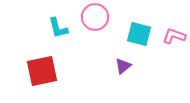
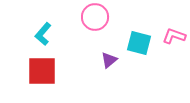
cyan L-shape: moved 15 px left, 6 px down; rotated 55 degrees clockwise
cyan square: moved 9 px down
purple triangle: moved 14 px left, 6 px up
red square: rotated 12 degrees clockwise
